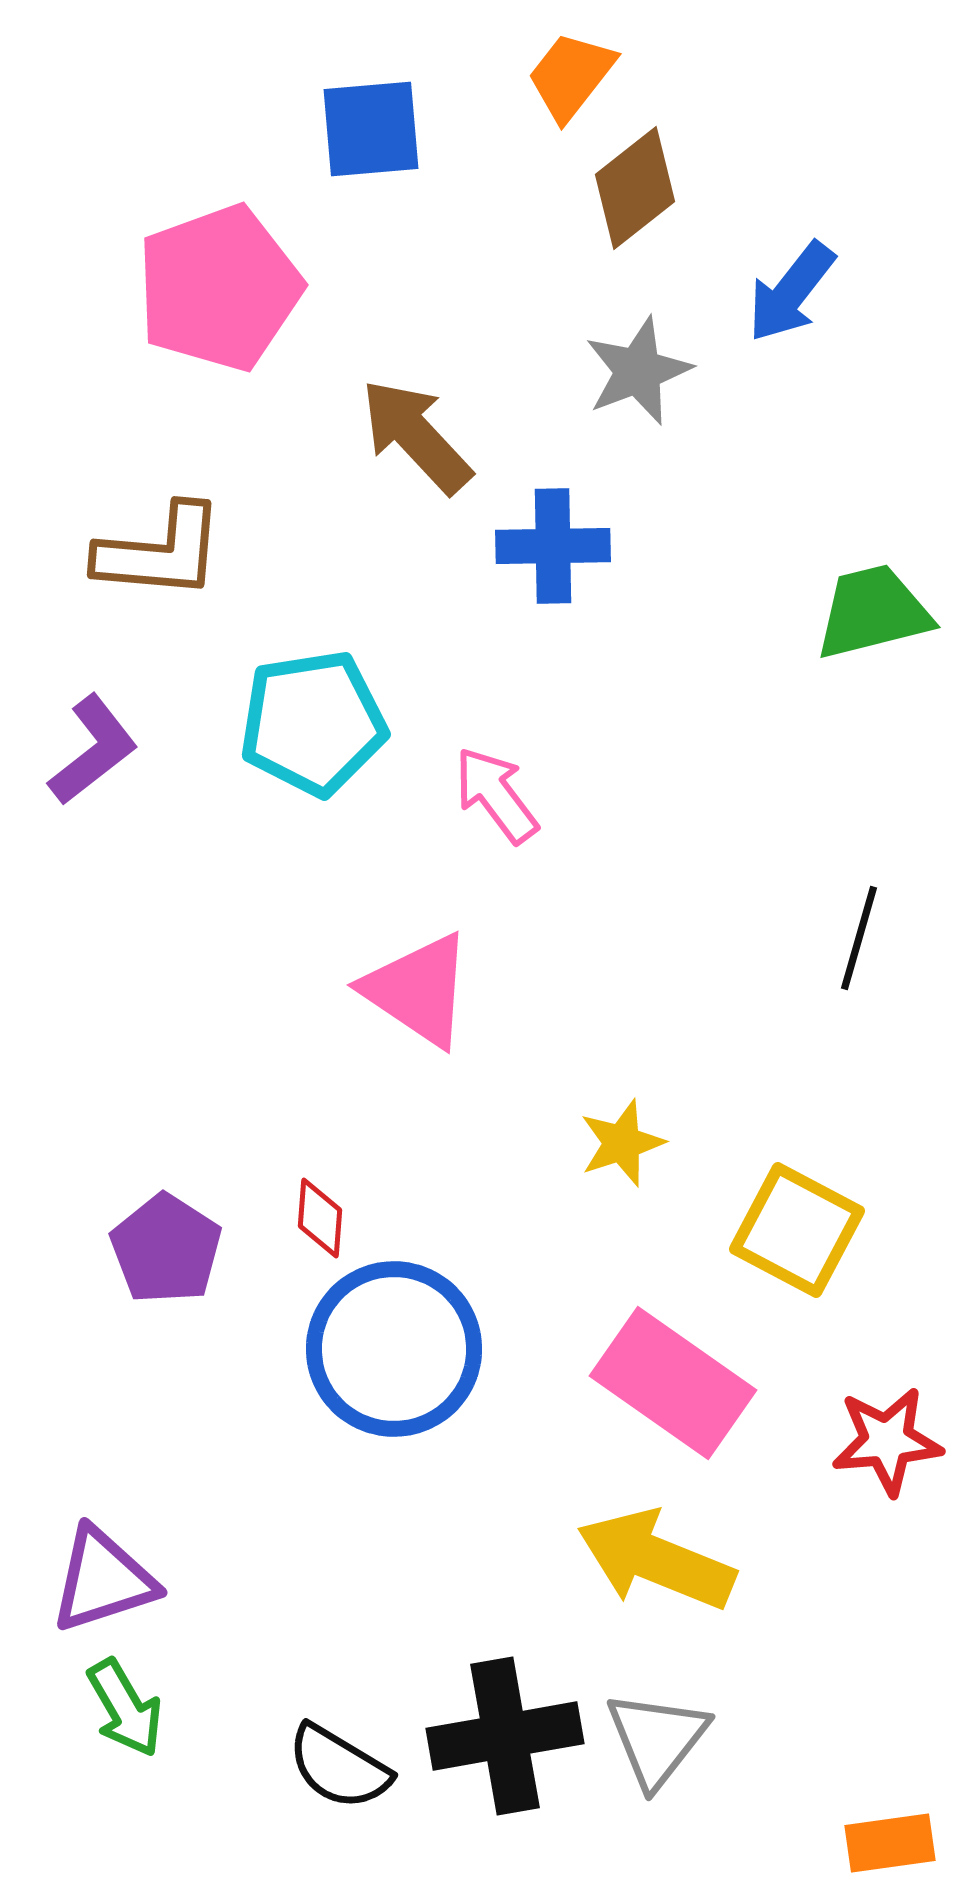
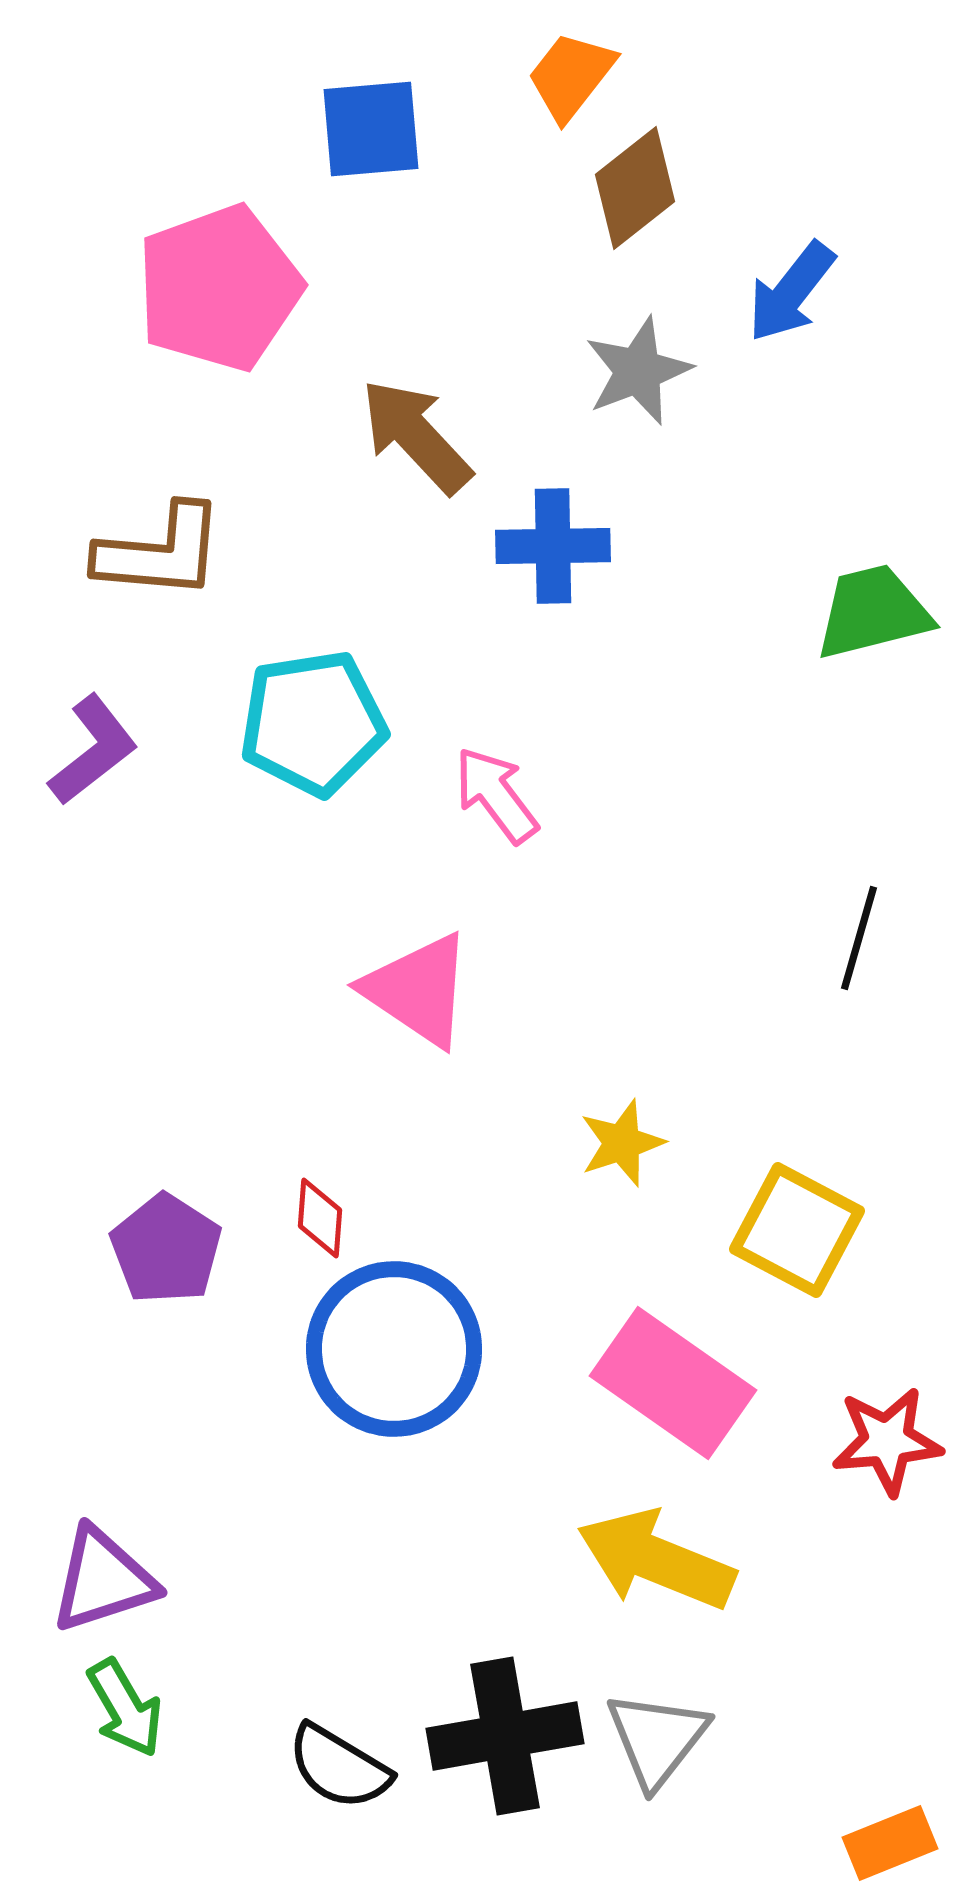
orange rectangle: rotated 14 degrees counterclockwise
